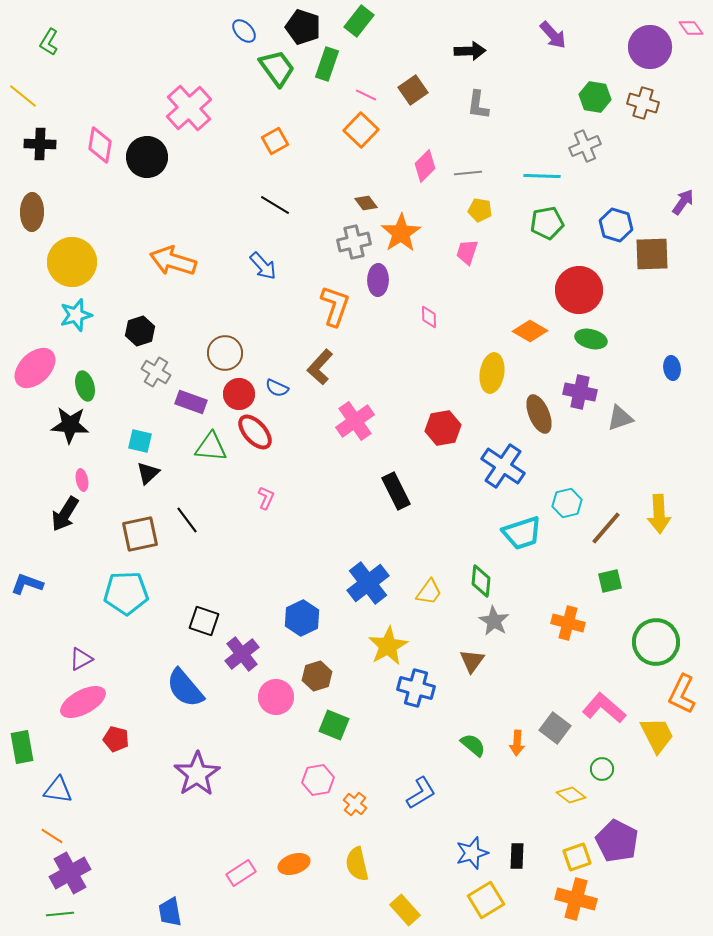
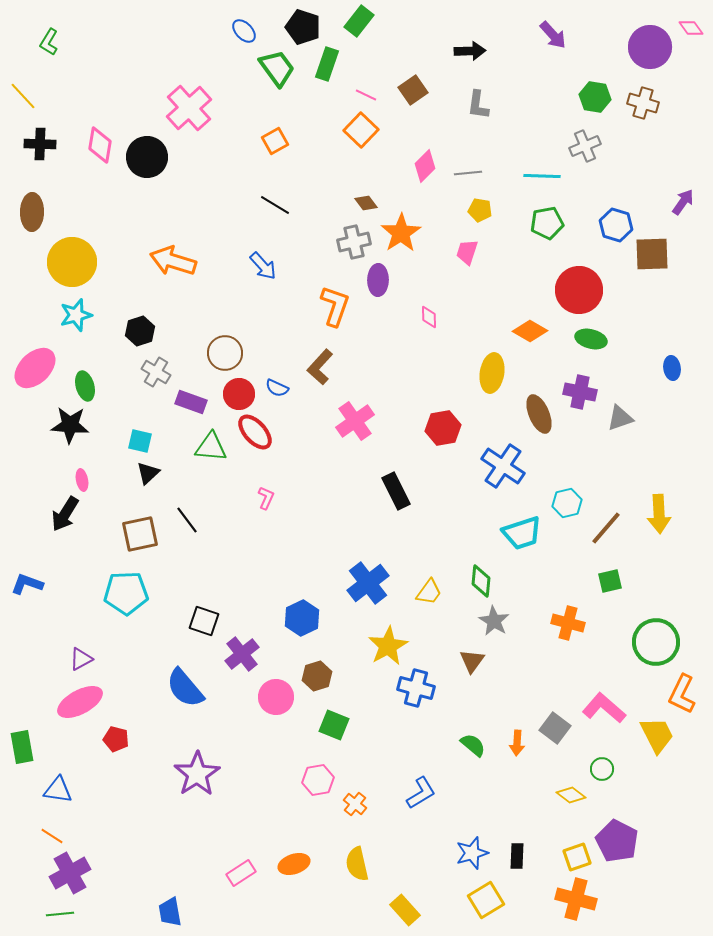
yellow line at (23, 96): rotated 8 degrees clockwise
pink ellipse at (83, 702): moved 3 px left
